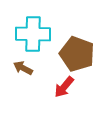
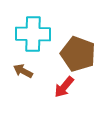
brown pentagon: moved 1 px right
brown arrow: moved 3 px down
